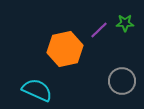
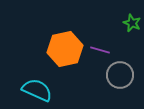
green star: moved 7 px right; rotated 24 degrees clockwise
purple line: moved 1 px right, 20 px down; rotated 60 degrees clockwise
gray circle: moved 2 px left, 6 px up
